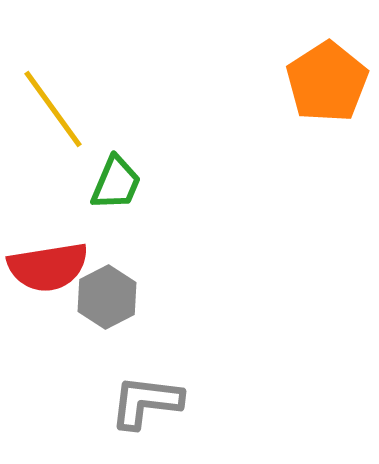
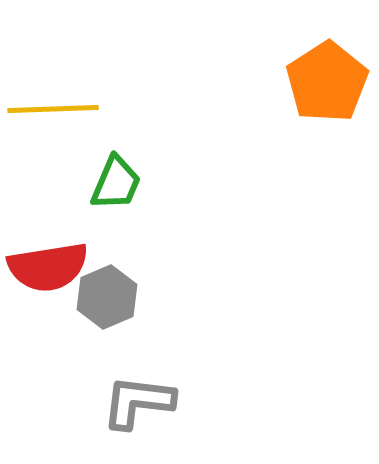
yellow line: rotated 56 degrees counterclockwise
gray hexagon: rotated 4 degrees clockwise
gray L-shape: moved 8 px left
